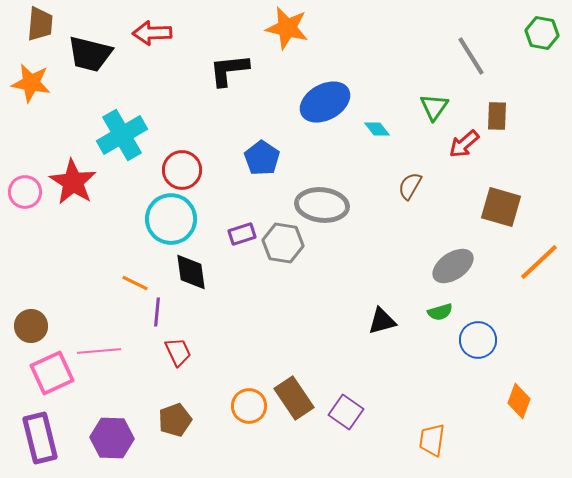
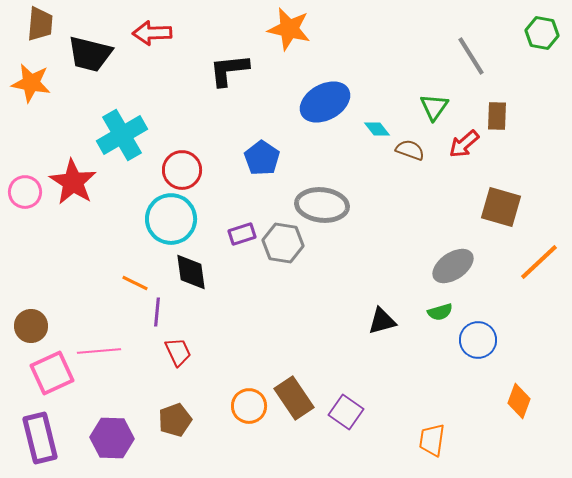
orange star at (287, 28): moved 2 px right, 1 px down
brown semicircle at (410, 186): moved 36 px up; rotated 80 degrees clockwise
